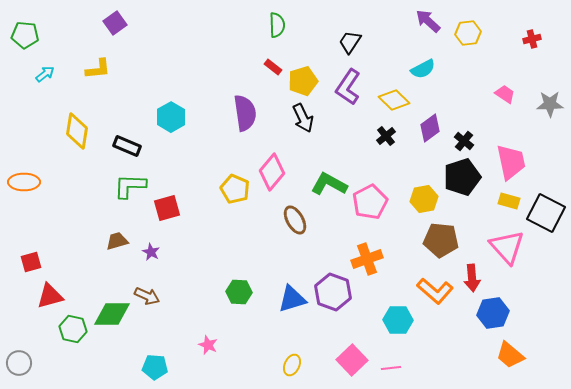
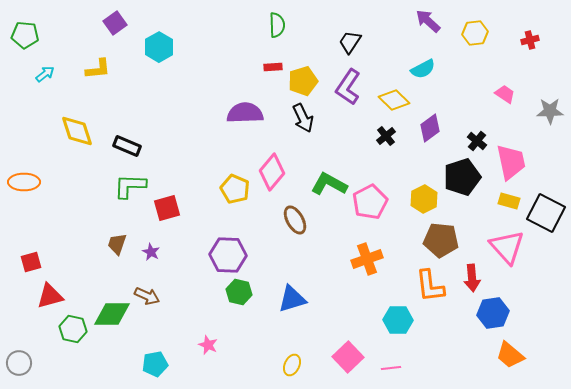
yellow hexagon at (468, 33): moved 7 px right
red cross at (532, 39): moved 2 px left, 1 px down
red rectangle at (273, 67): rotated 42 degrees counterclockwise
gray star at (550, 104): moved 7 px down
purple semicircle at (245, 113): rotated 84 degrees counterclockwise
cyan hexagon at (171, 117): moved 12 px left, 70 px up
yellow diamond at (77, 131): rotated 27 degrees counterclockwise
black cross at (464, 141): moved 13 px right
yellow hexagon at (424, 199): rotated 16 degrees counterclockwise
brown trapezoid at (117, 241): moved 3 px down; rotated 55 degrees counterclockwise
orange L-shape at (435, 291): moved 5 px left, 5 px up; rotated 42 degrees clockwise
green hexagon at (239, 292): rotated 10 degrees clockwise
purple hexagon at (333, 292): moved 105 px left, 37 px up; rotated 18 degrees counterclockwise
pink square at (352, 360): moved 4 px left, 3 px up
cyan pentagon at (155, 367): moved 3 px up; rotated 15 degrees counterclockwise
